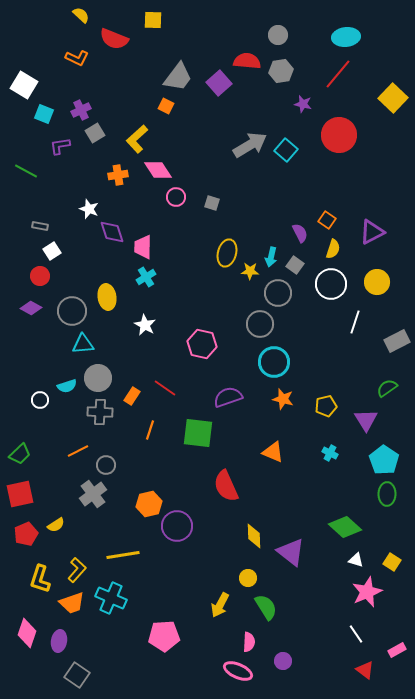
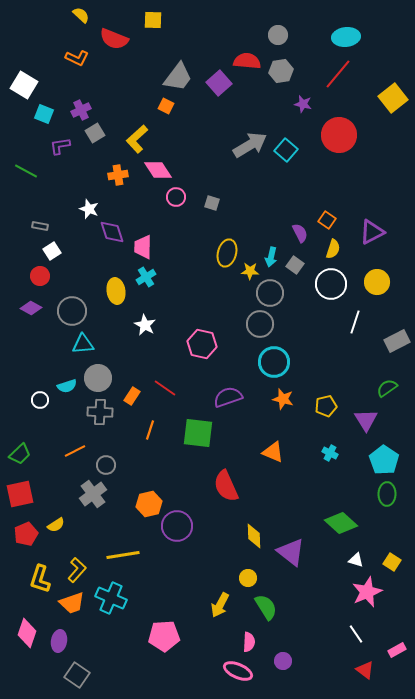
yellow square at (393, 98): rotated 8 degrees clockwise
gray circle at (278, 293): moved 8 px left
yellow ellipse at (107, 297): moved 9 px right, 6 px up
orange line at (78, 451): moved 3 px left
green diamond at (345, 527): moved 4 px left, 4 px up
